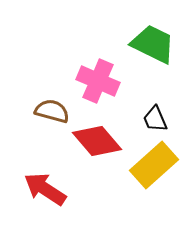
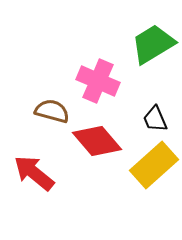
green trapezoid: rotated 57 degrees counterclockwise
red arrow: moved 11 px left, 16 px up; rotated 6 degrees clockwise
